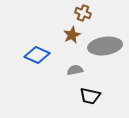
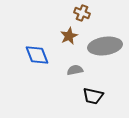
brown cross: moved 1 px left
brown star: moved 3 px left, 1 px down
blue diamond: rotated 45 degrees clockwise
black trapezoid: moved 3 px right
